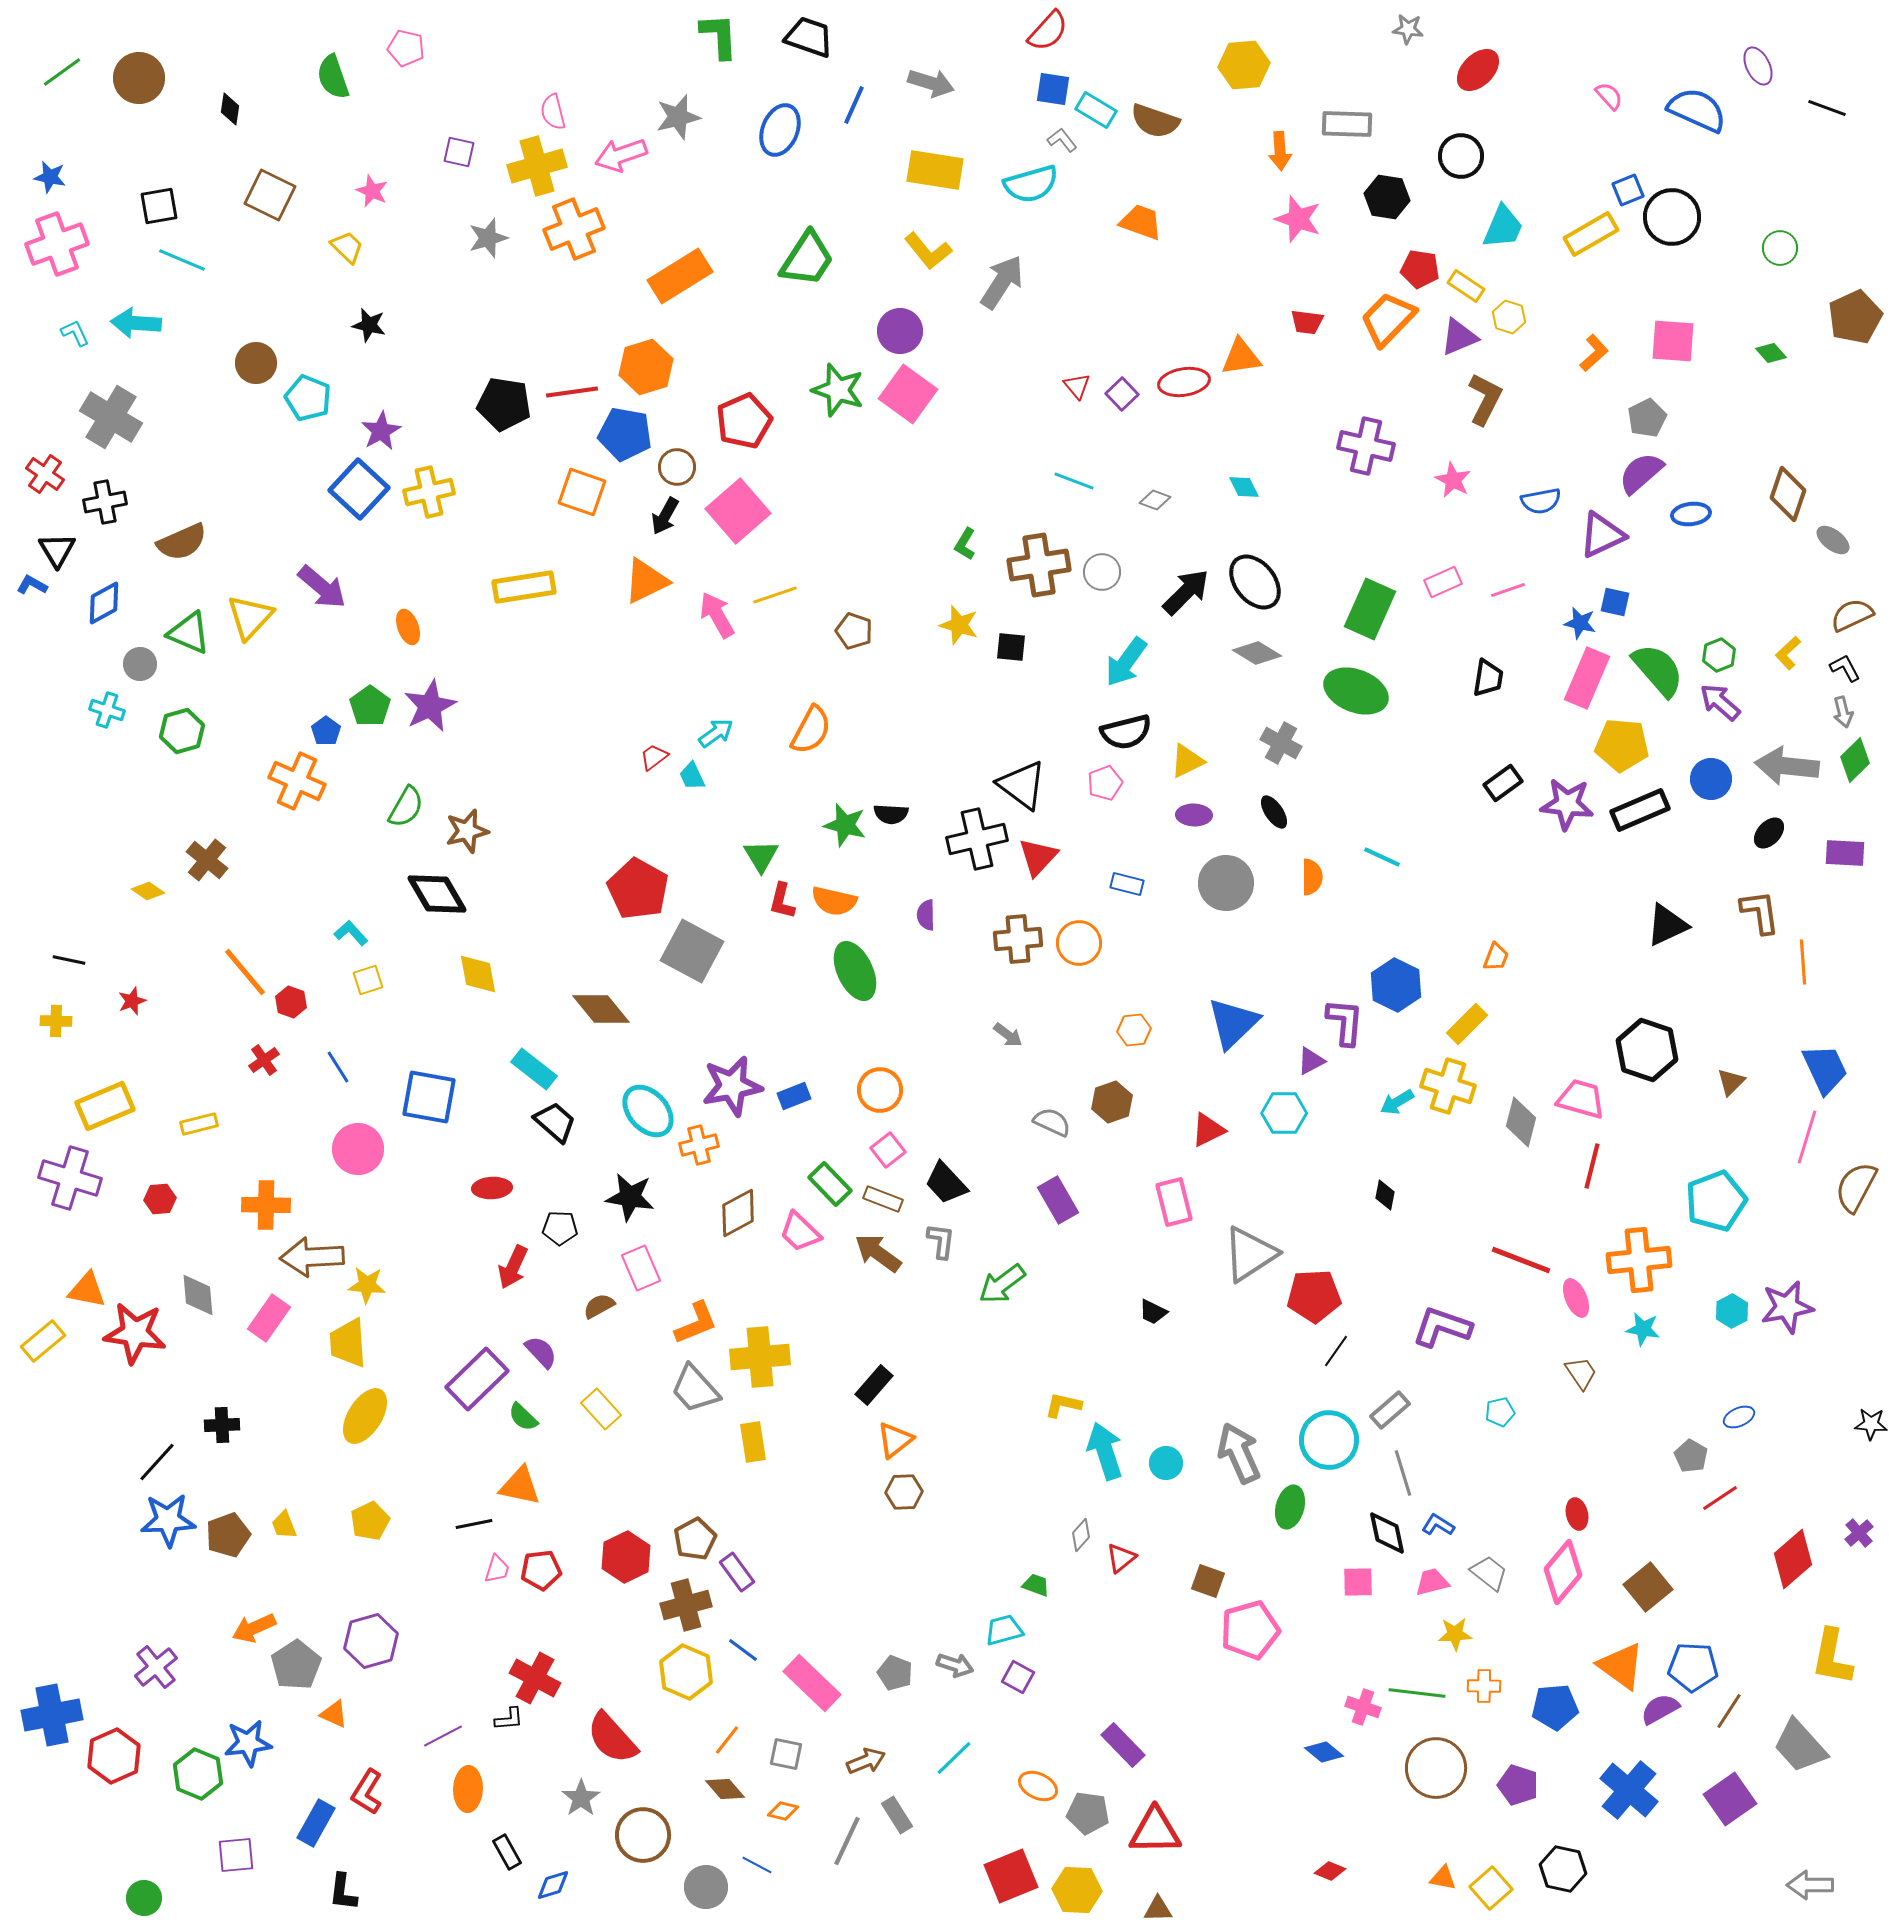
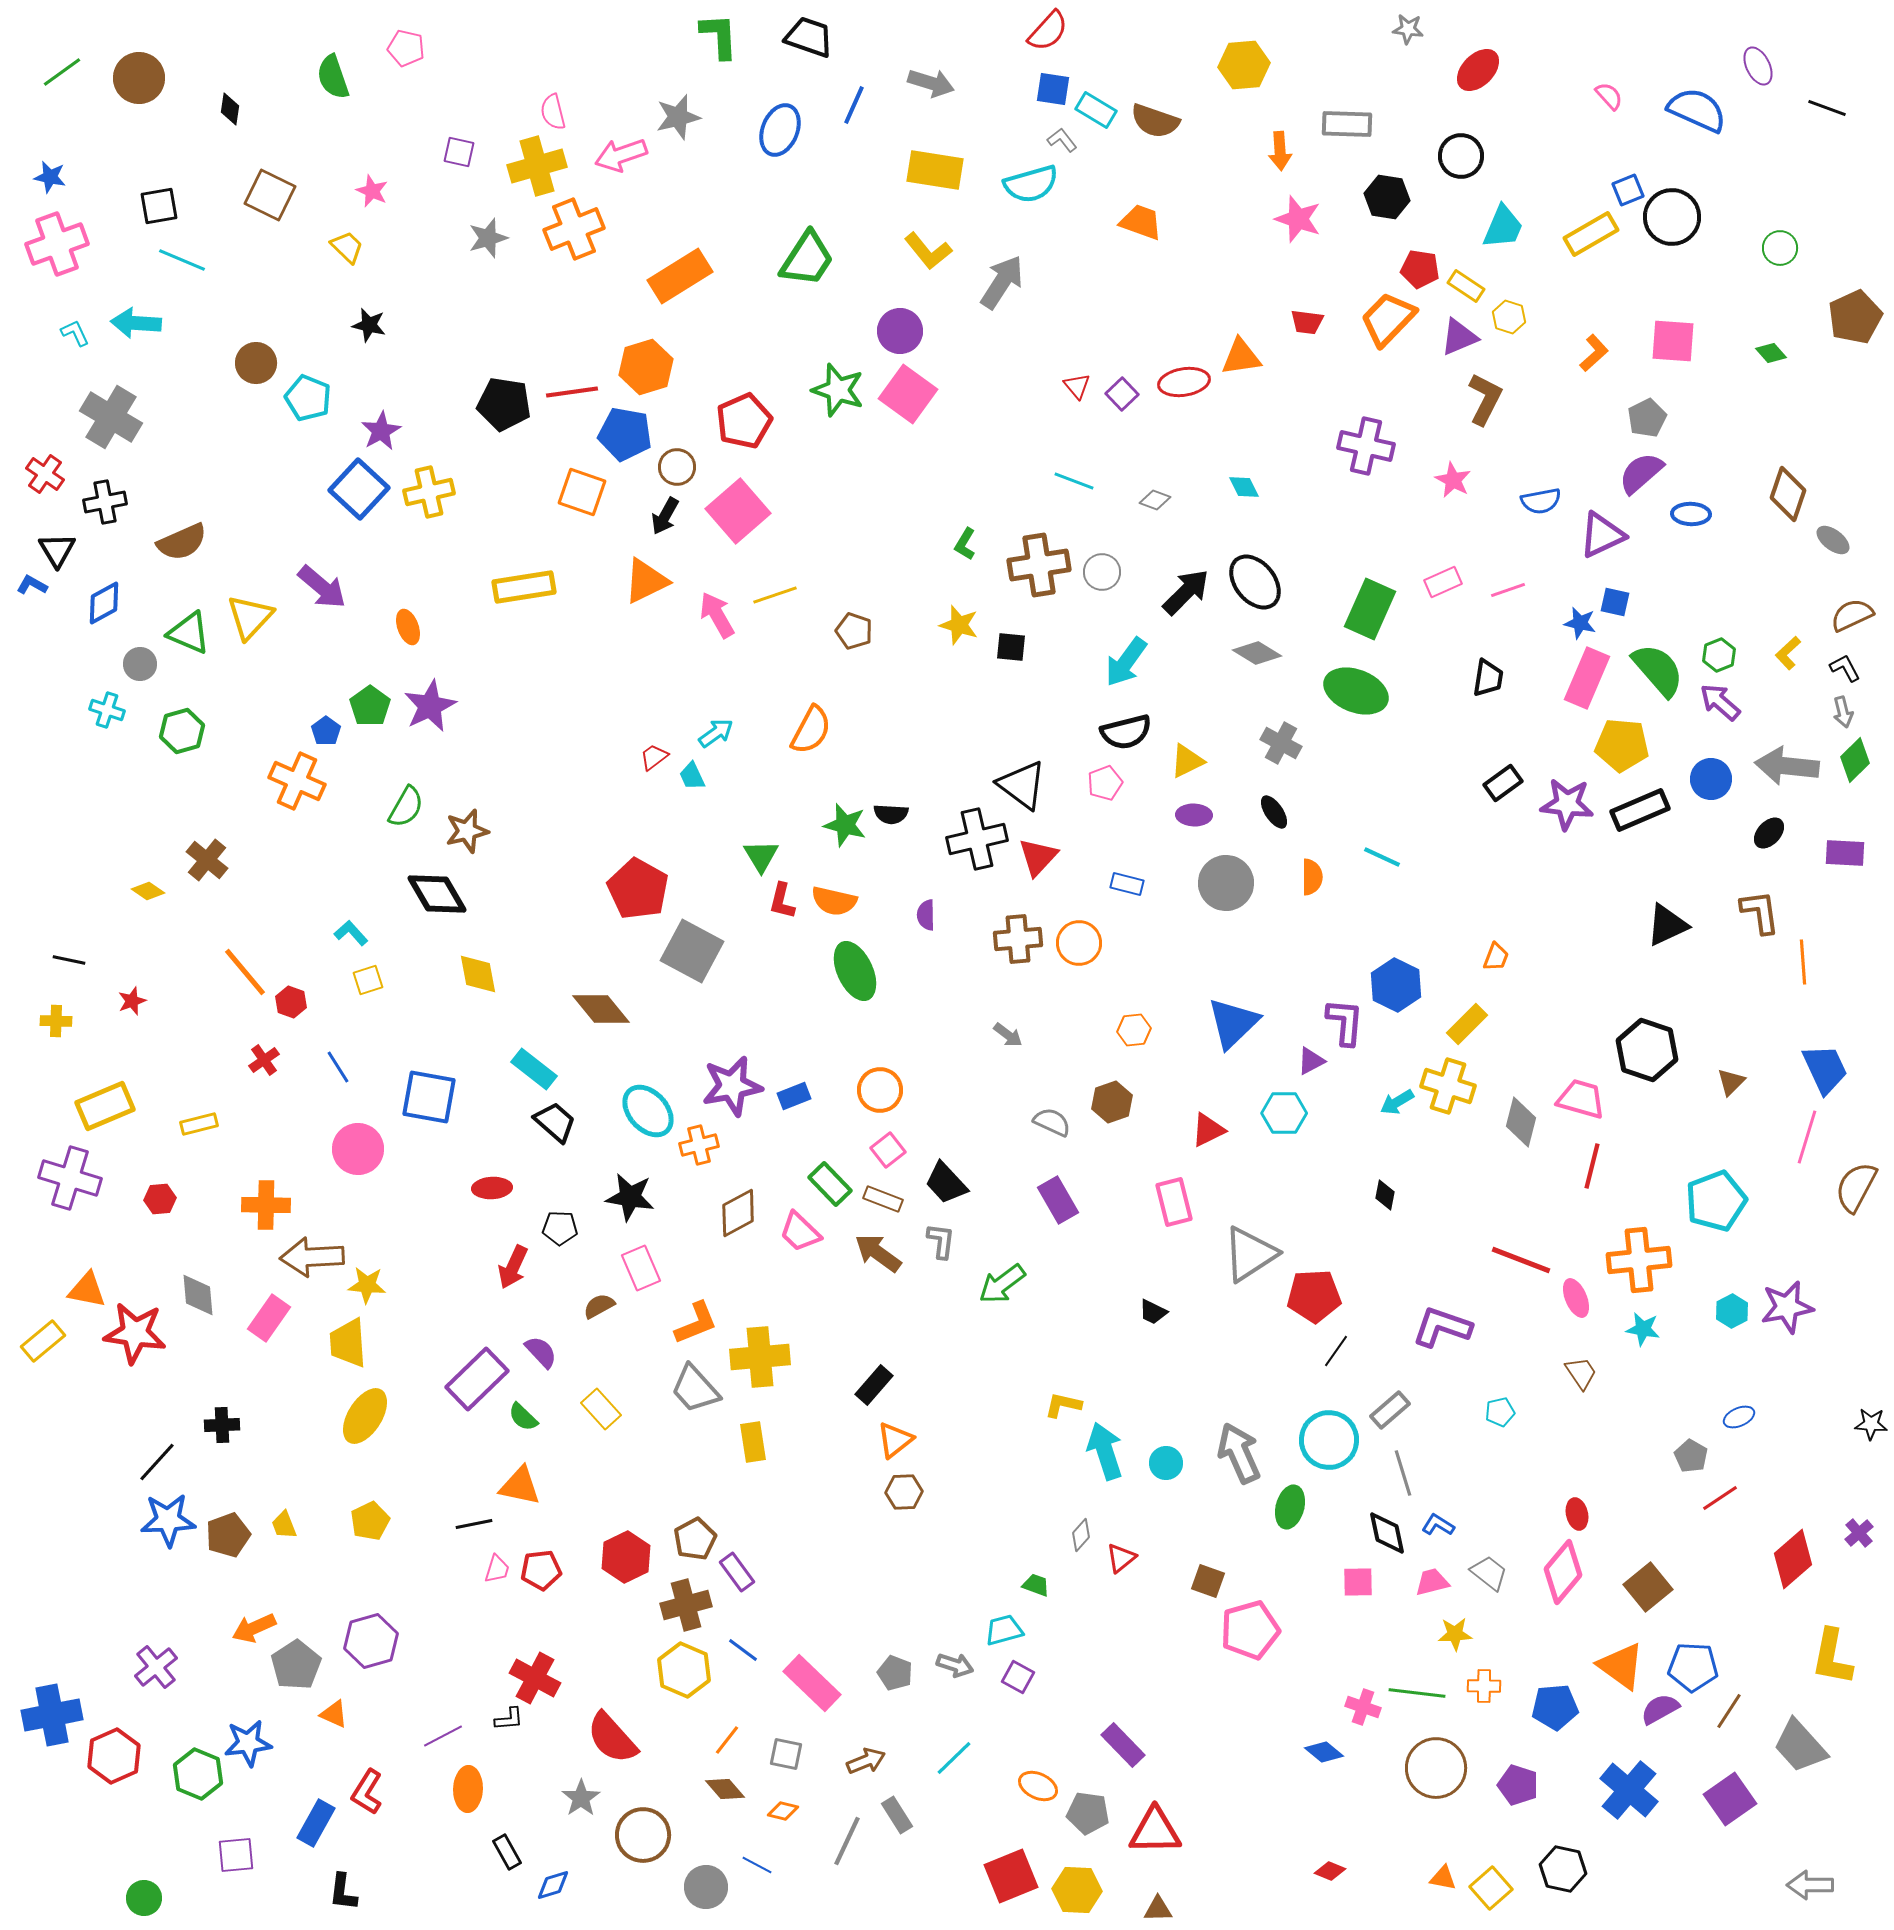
blue ellipse at (1691, 514): rotated 9 degrees clockwise
yellow hexagon at (686, 1672): moved 2 px left, 2 px up
